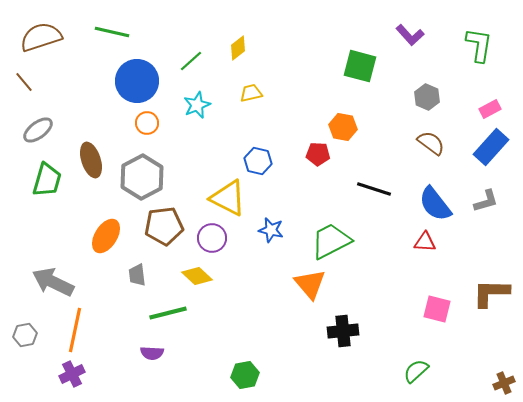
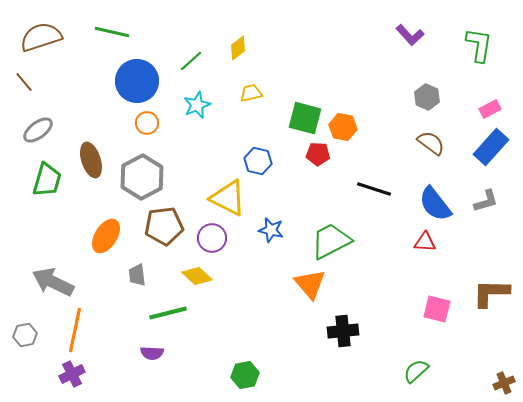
green square at (360, 66): moved 55 px left, 52 px down
